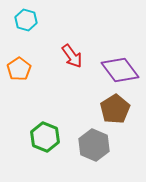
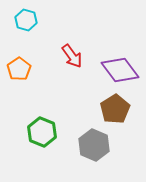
green hexagon: moved 3 px left, 5 px up
